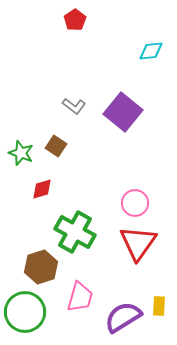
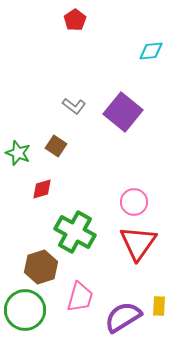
green star: moved 3 px left
pink circle: moved 1 px left, 1 px up
green circle: moved 2 px up
